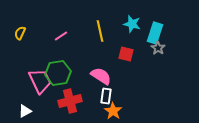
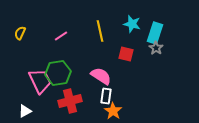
gray star: moved 2 px left
